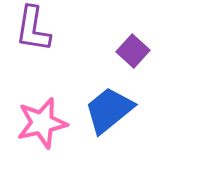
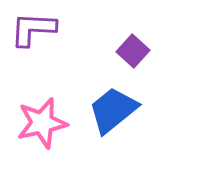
purple L-shape: rotated 84 degrees clockwise
blue trapezoid: moved 4 px right
